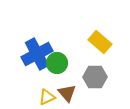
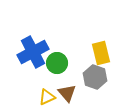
yellow rectangle: moved 1 px right, 11 px down; rotated 35 degrees clockwise
blue cross: moved 4 px left, 2 px up
gray hexagon: rotated 20 degrees clockwise
